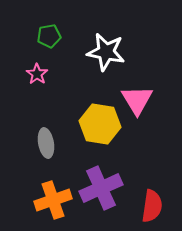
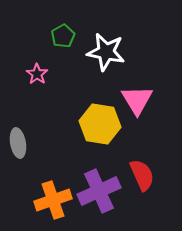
green pentagon: moved 14 px right; rotated 20 degrees counterclockwise
gray ellipse: moved 28 px left
purple cross: moved 2 px left, 3 px down
red semicircle: moved 10 px left, 31 px up; rotated 32 degrees counterclockwise
